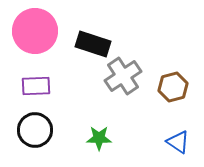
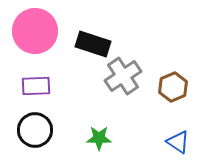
brown hexagon: rotated 8 degrees counterclockwise
